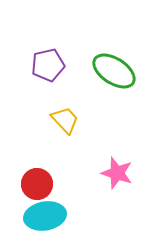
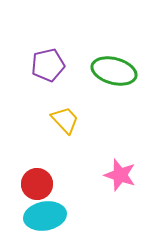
green ellipse: rotated 18 degrees counterclockwise
pink star: moved 3 px right, 2 px down
